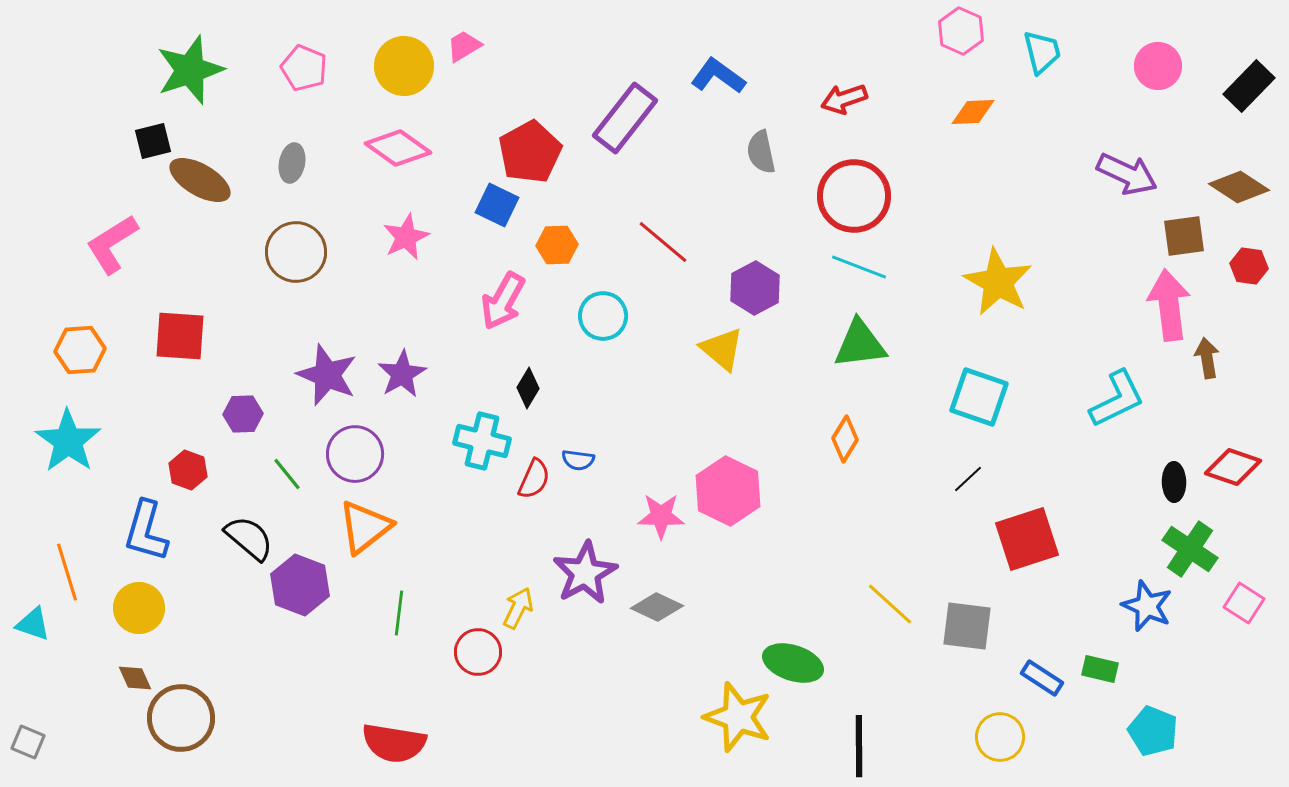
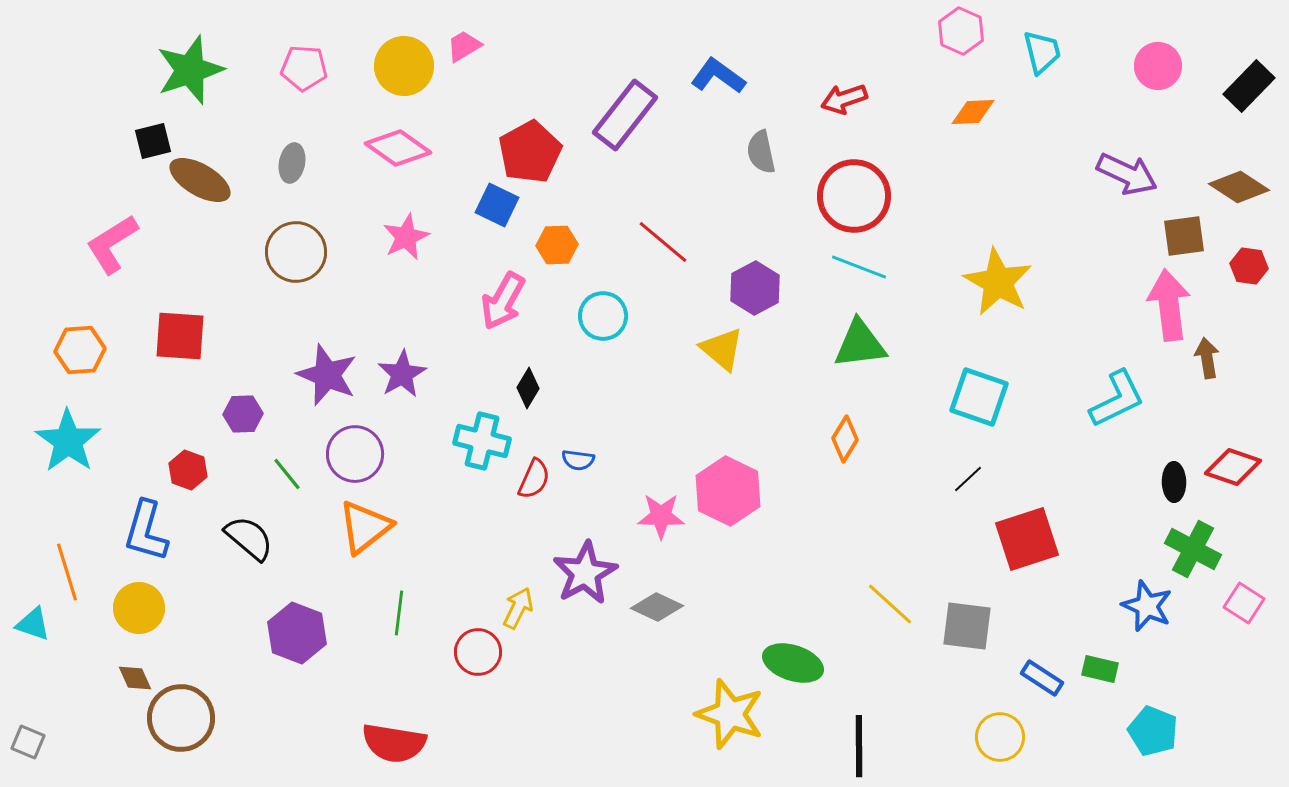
pink pentagon at (304, 68): rotated 18 degrees counterclockwise
purple rectangle at (625, 118): moved 3 px up
green cross at (1190, 549): moved 3 px right; rotated 6 degrees counterclockwise
purple hexagon at (300, 585): moved 3 px left, 48 px down
yellow star at (738, 717): moved 8 px left, 3 px up
